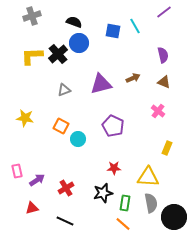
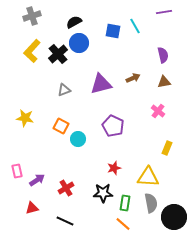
purple line: rotated 28 degrees clockwise
black semicircle: rotated 49 degrees counterclockwise
yellow L-shape: moved 5 px up; rotated 45 degrees counterclockwise
brown triangle: rotated 32 degrees counterclockwise
red star: rotated 16 degrees counterclockwise
black star: rotated 12 degrees clockwise
